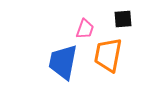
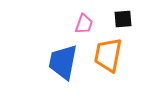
pink trapezoid: moved 1 px left, 5 px up
